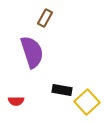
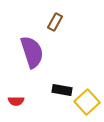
brown rectangle: moved 10 px right, 4 px down
